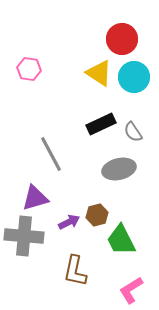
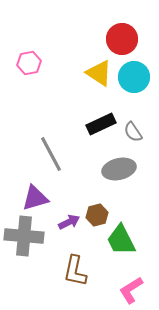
pink hexagon: moved 6 px up; rotated 20 degrees counterclockwise
